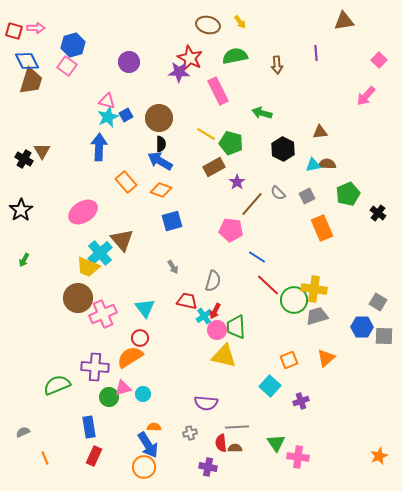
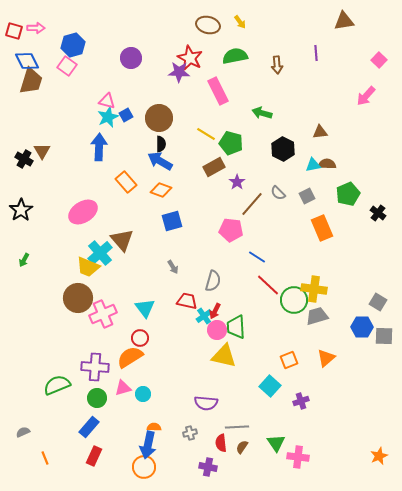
purple circle at (129, 62): moved 2 px right, 4 px up
green circle at (109, 397): moved 12 px left, 1 px down
blue rectangle at (89, 427): rotated 50 degrees clockwise
blue arrow at (148, 445): rotated 44 degrees clockwise
brown semicircle at (235, 448): moved 7 px right, 1 px up; rotated 56 degrees counterclockwise
